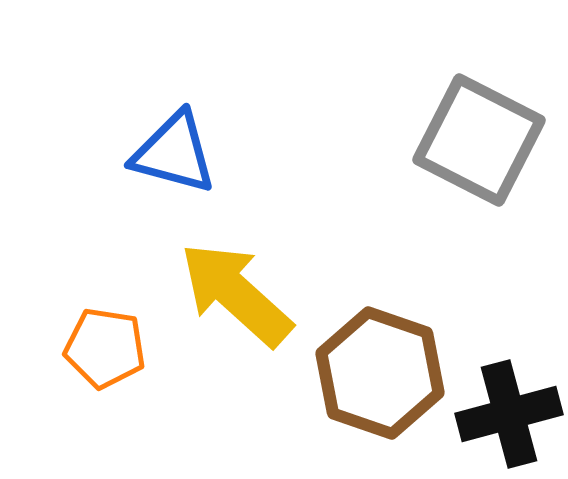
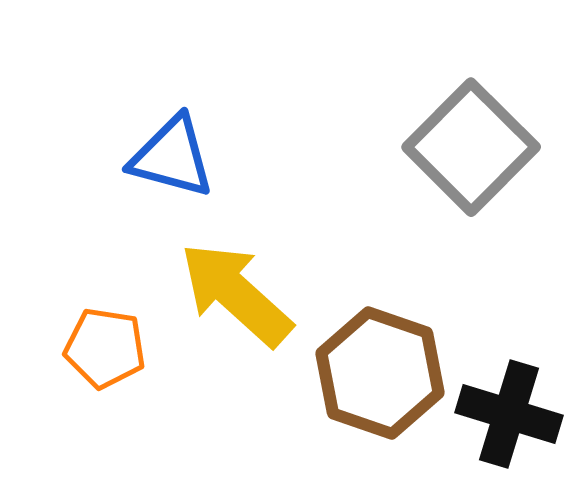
gray square: moved 8 px left, 7 px down; rotated 18 degrees clockwise
blue triangle: moved 2 px left, 4 px down
black cross: rotated 32 degrees clockwise
